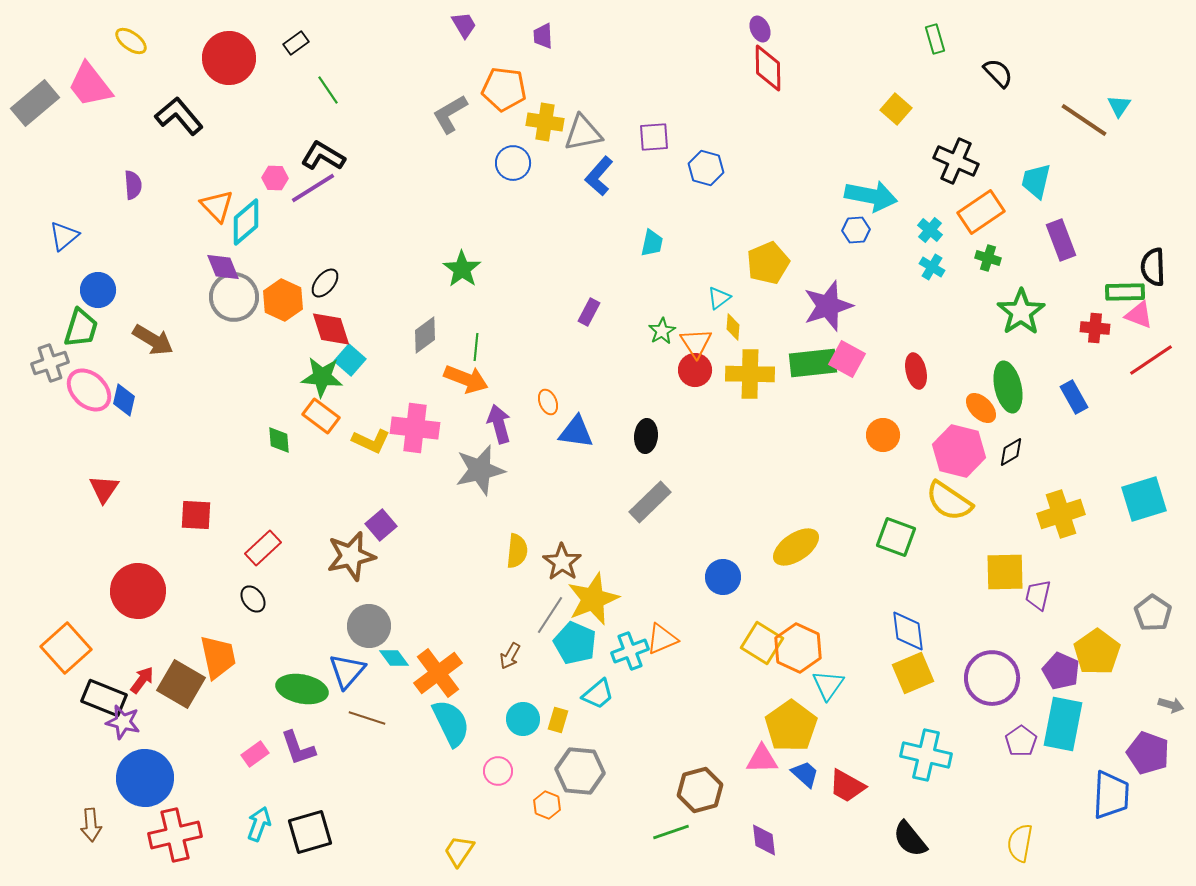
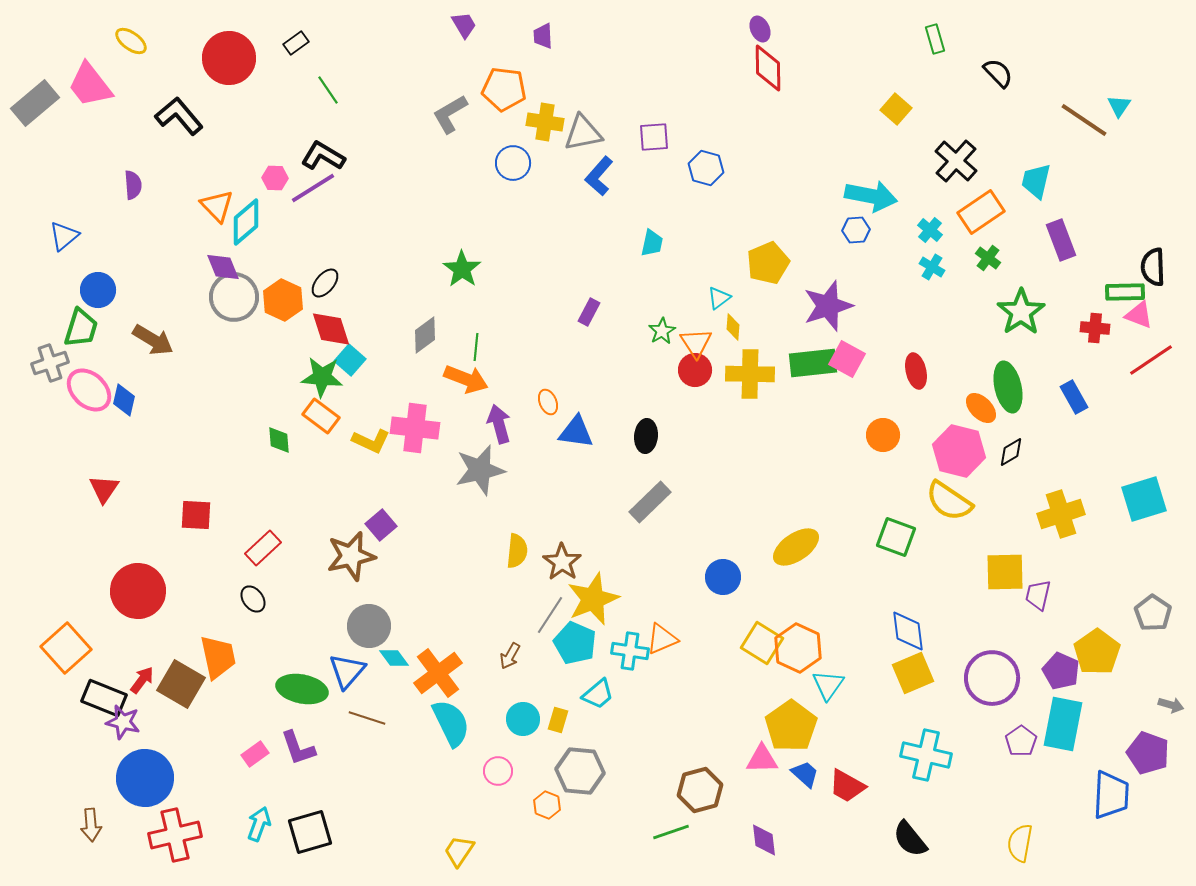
black cross at (956, 161): rotated 18 degrees clockwise
green cross at (988, 258): rotated 20 degrees clockwise
cyan cross at (630, 651): rotated 30 degrees clockwise
